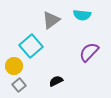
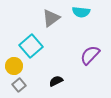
cyan semicircle: moved 1 px left, 3 px up
gray triangle: moved 2 px up
purple semicircle: moved 1 px right, 3 px down
